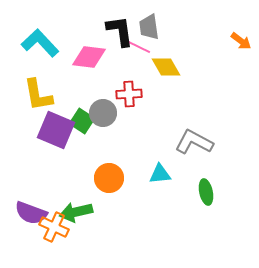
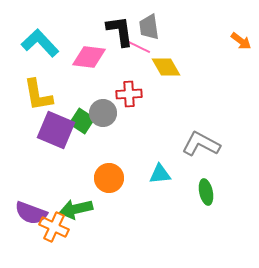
gray L-shape: moved 7 px right, 2 px down
green arrow: moved 3 px up
